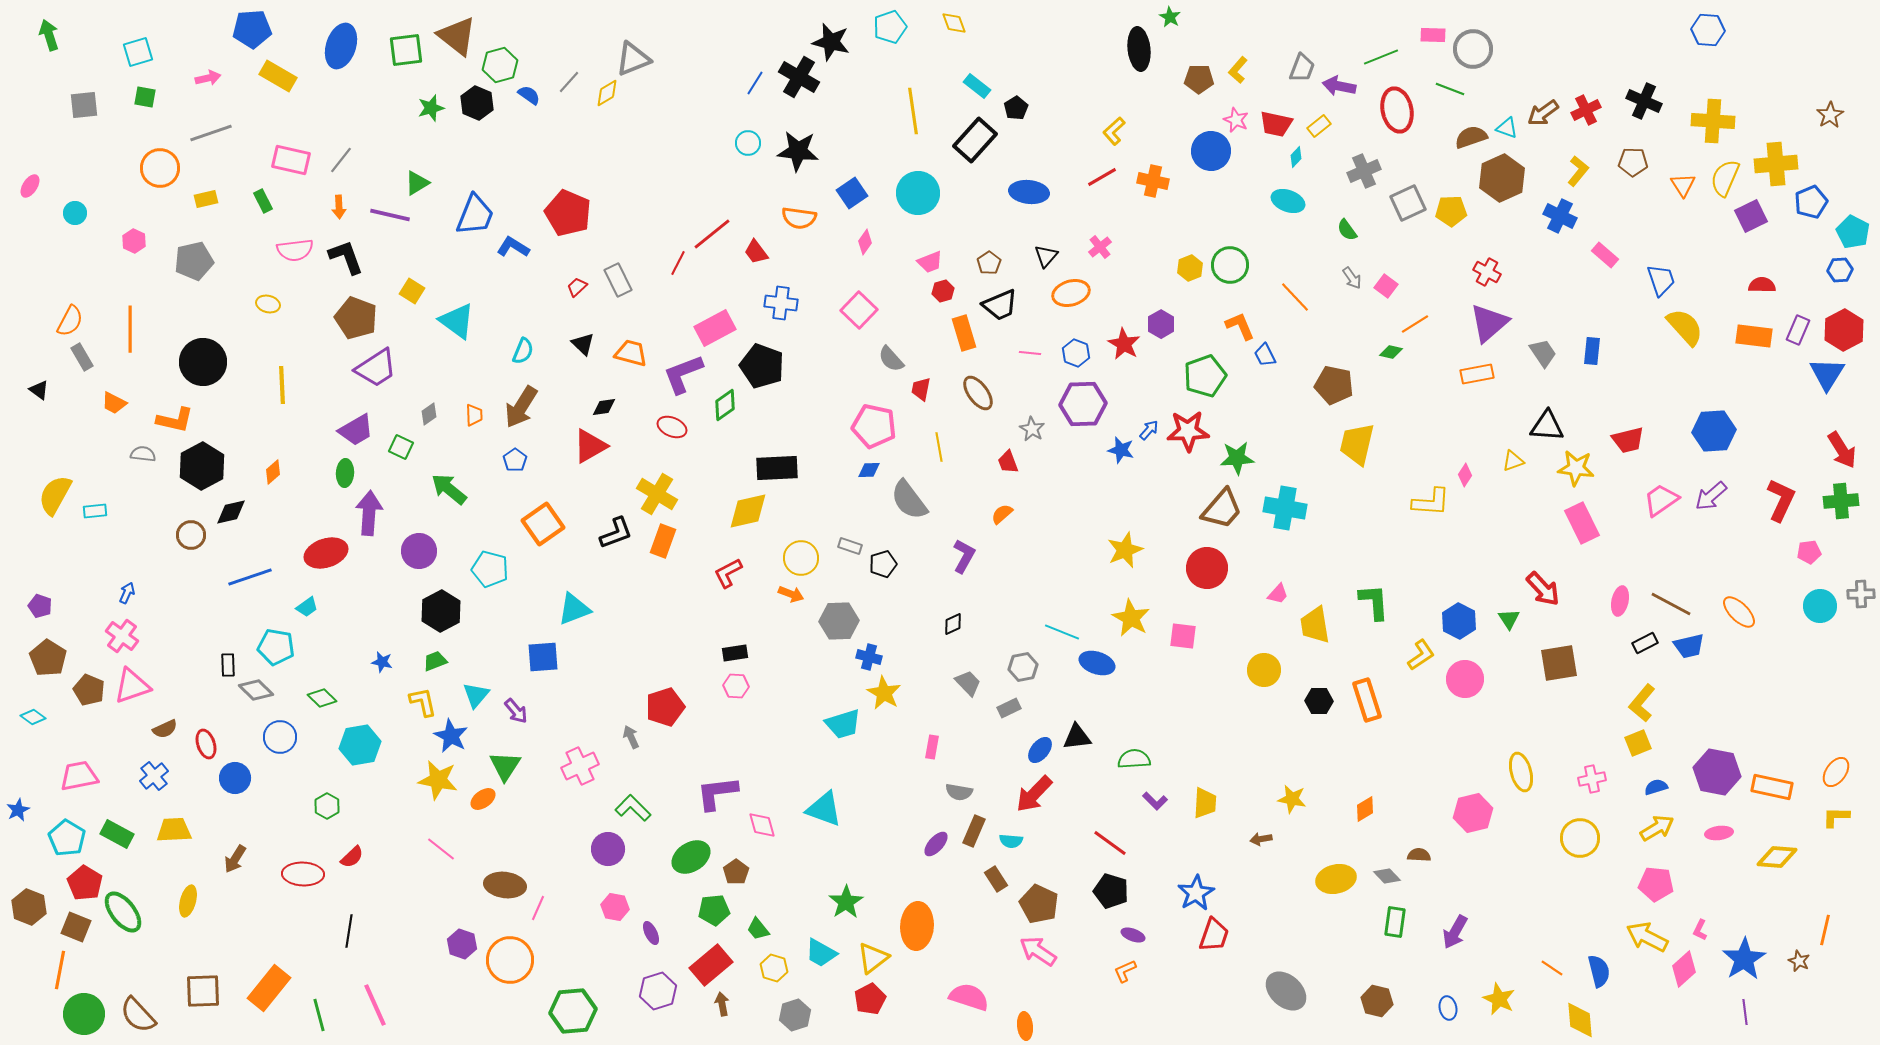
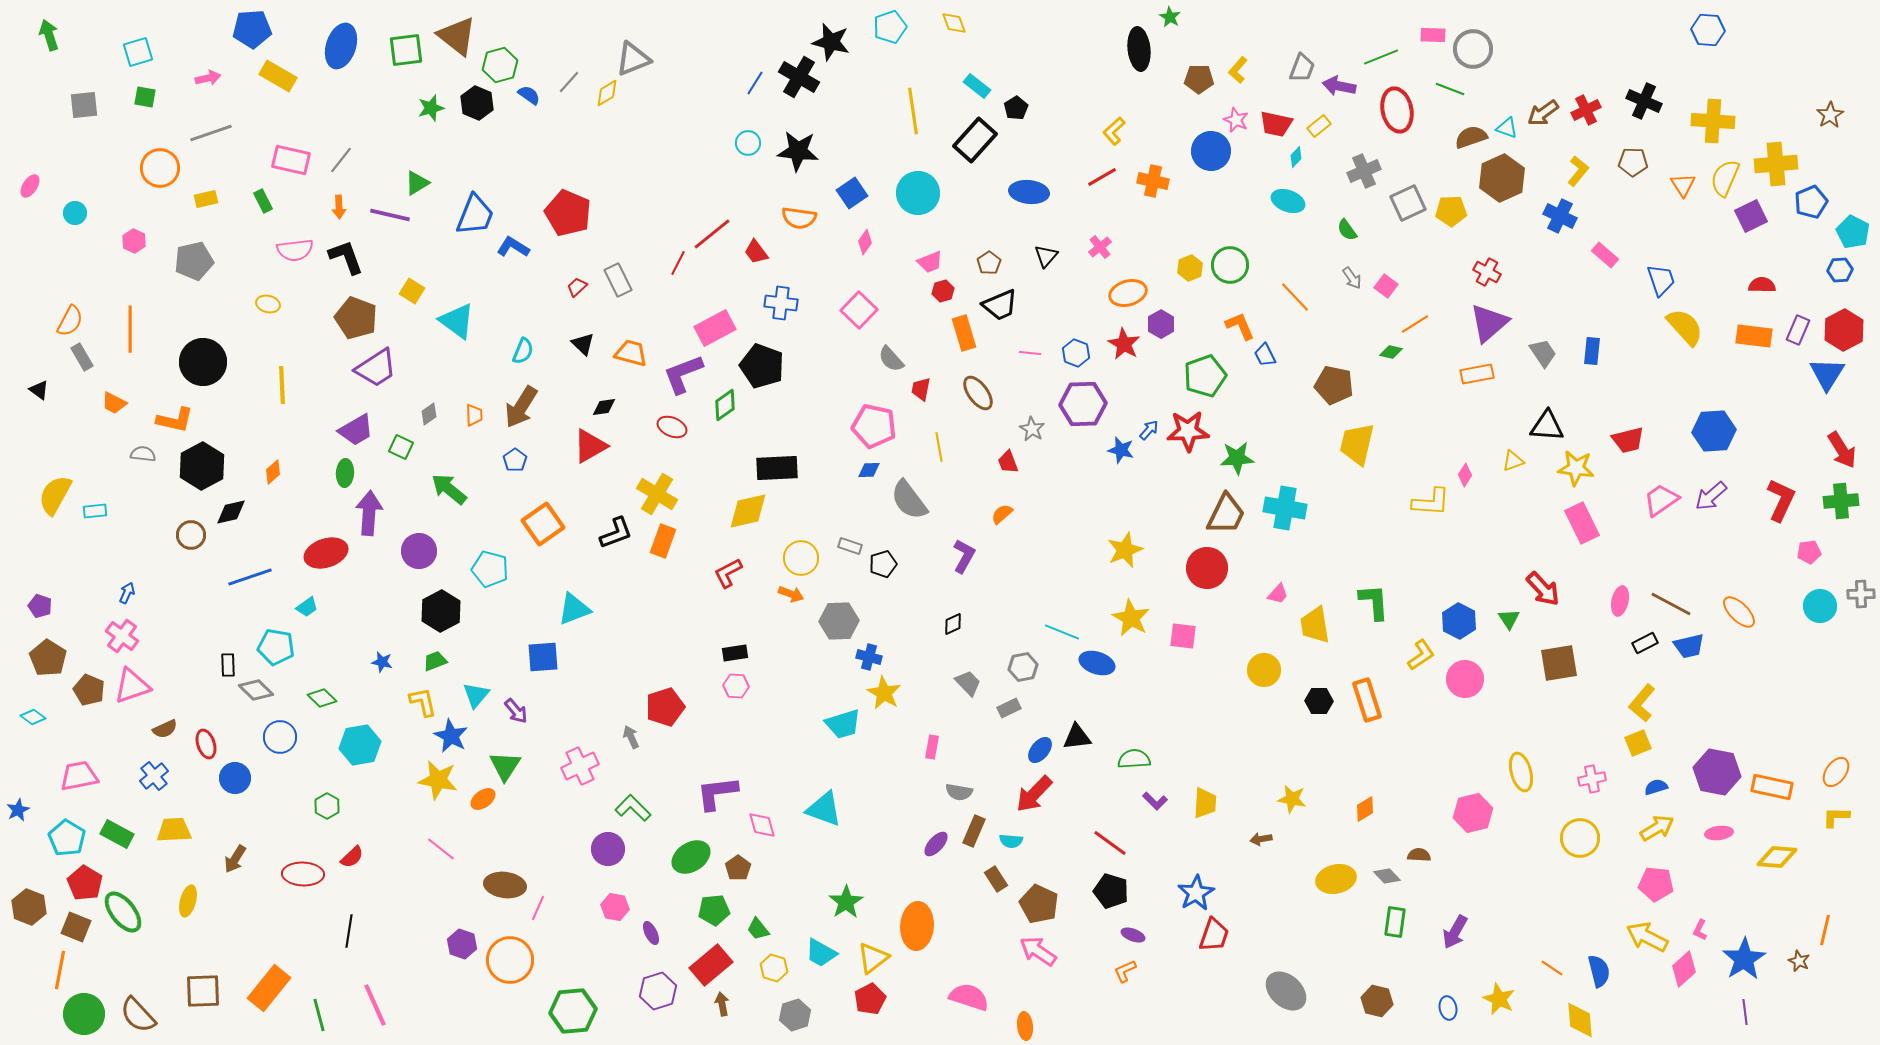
orange ellipse at (1071, 293): moved 57 px right
brown trapezoid at (1222, 509): moved 4 px right, 5 px down; rotated 15 degrees counterclockwise
brown pentagon at (736, 872): moved 2 px right, 4 px up
